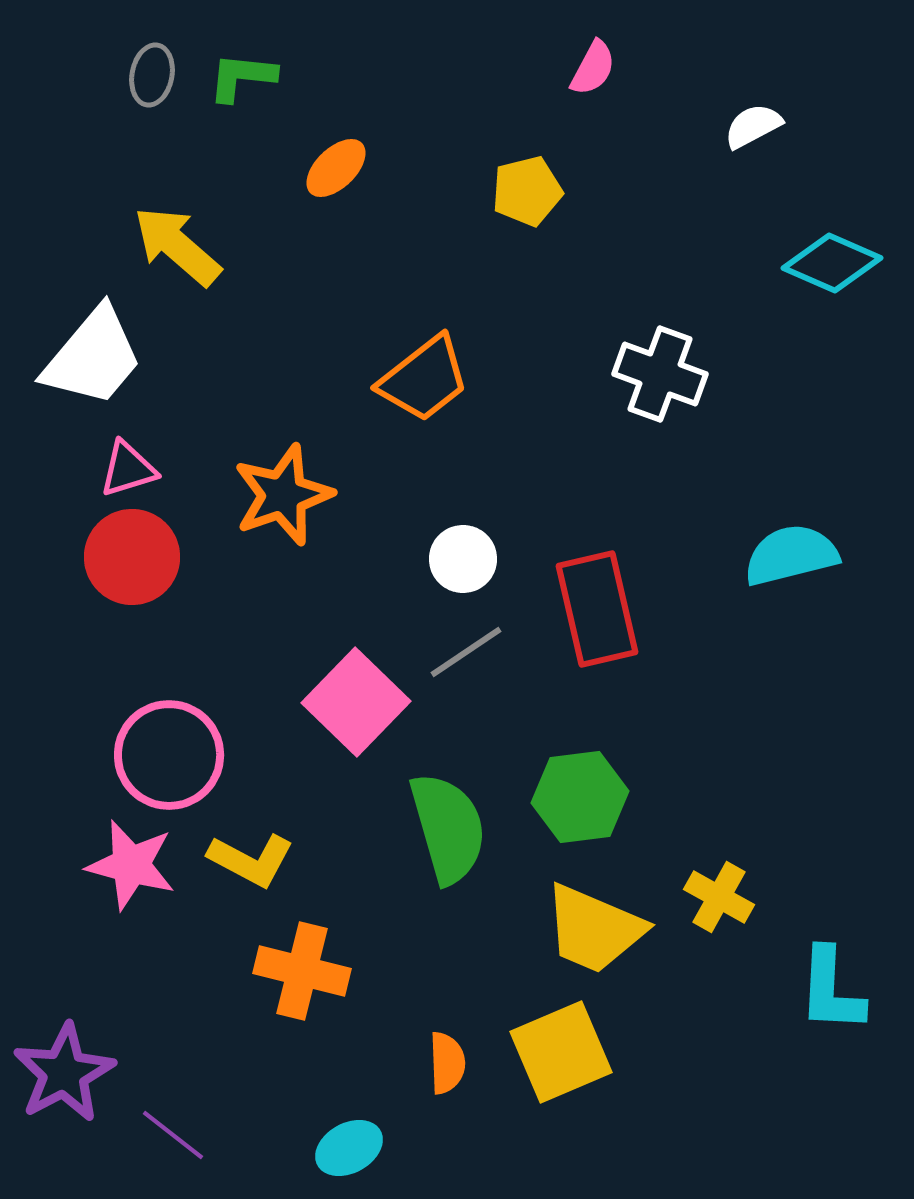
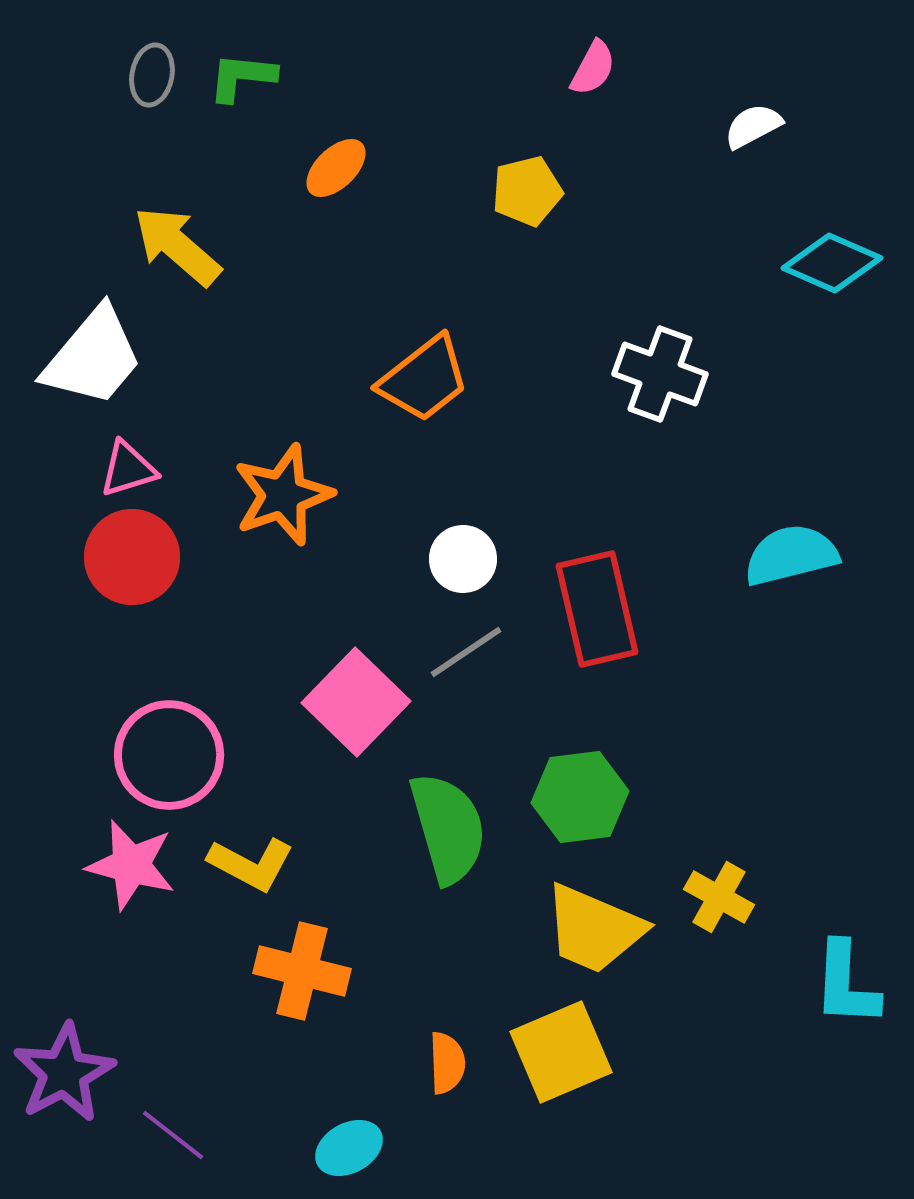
yellow L-shape: moved 4 px down
cyan L-shape: moved 15 px right, 6 px up
